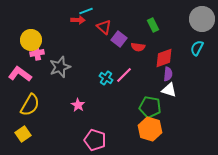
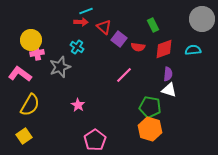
red arrow: moved 3 px right, 2 px down
cyan semicircle: moved 4 px left, 2 px down; rotated 56 degrees clockwise
red diamond: moved 9 px up
cyan cross: moved 29 px left, 31 px up
yellow square: moved 1 px right, 2 px down
pink pentagon: rotated 20 degrees clockwise
